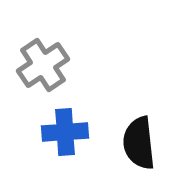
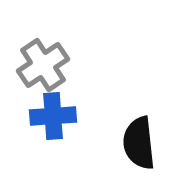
blue cross: moved 12 px left, 16 px up
